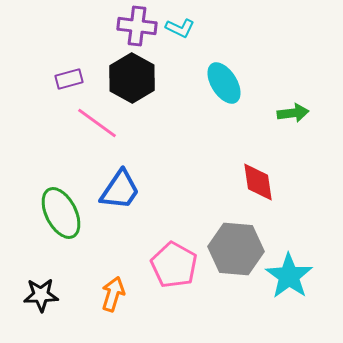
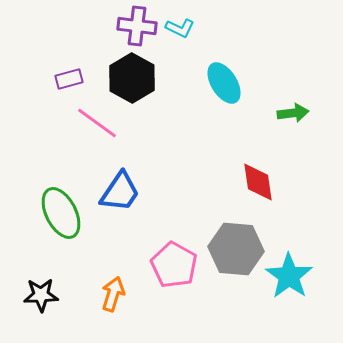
blue trapezoid: moved 2 px down
